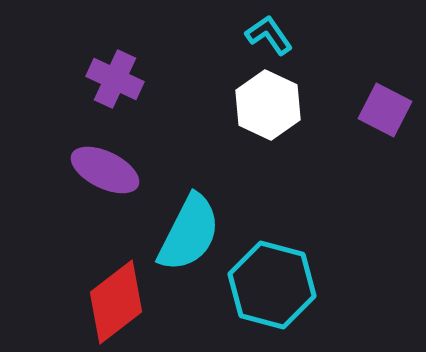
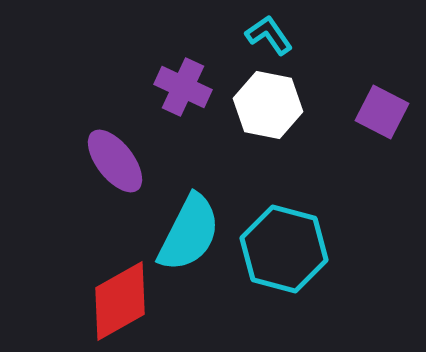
purple cross: moved 68 px right, 8 px down
white hexagon: rotated 14 degrees counterclockwise
purple square: moved 3 px left, 2 px down
purple ellipse: moved 10 px right, 9 px up; rotated 26 degrees clockwise
cyan hexagon: moved 12 px right, 36 px up
red diamond: moved 4 px right, 1 px up; rotated 8 degrees clockwise
